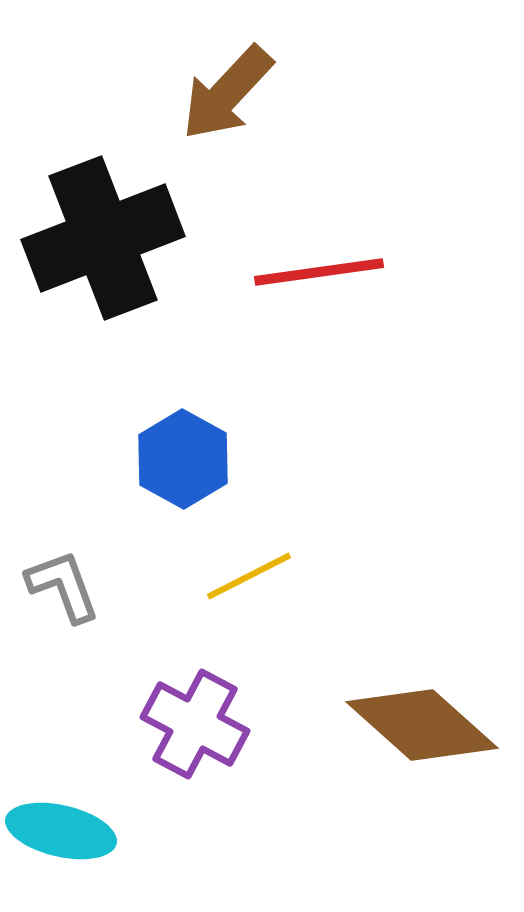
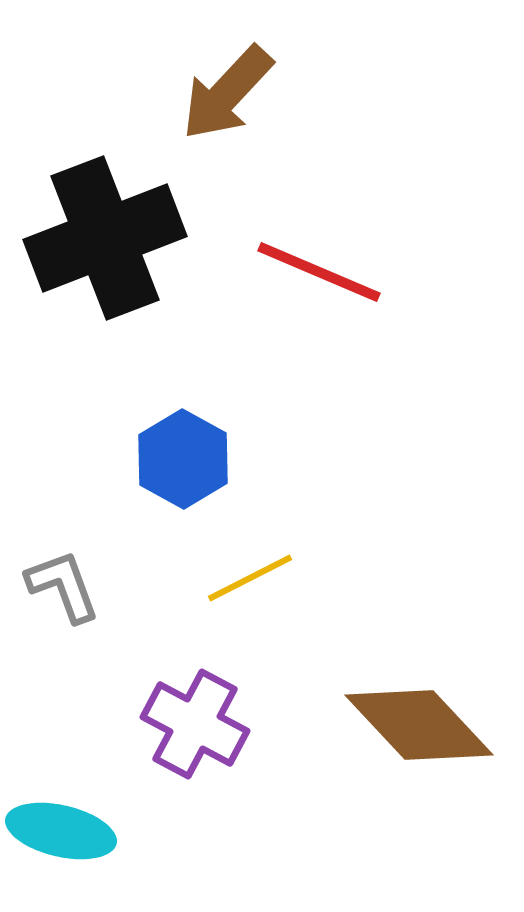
black cross: moved 2 px right
red line: rotated 31 degrees clockwise
yellow line: moved 1 px right, 2 px down
brown diamond: moved 3 px left; rotated 5 degrees clockwise
